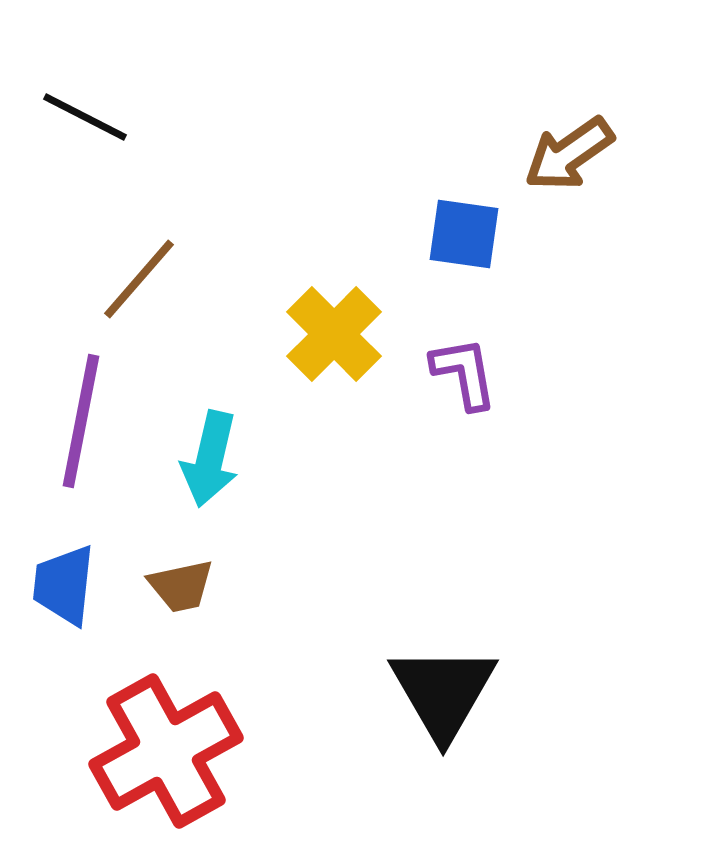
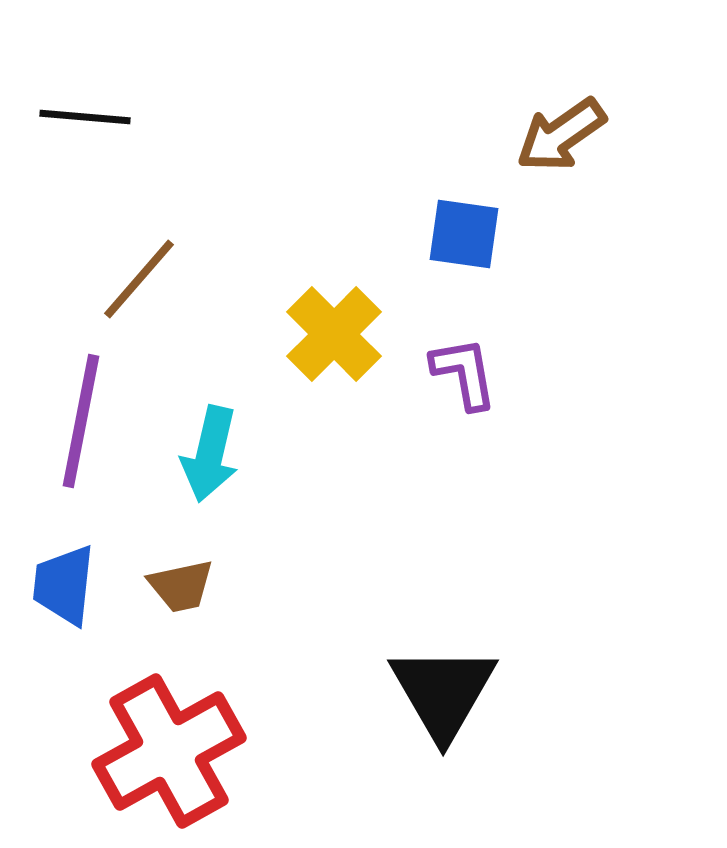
black line: rotated 22 degrees counterclockwise
brown arrow: moved 8 px left, 19 px up
cyan arrow: moved 5 px up
red cross: moved 3 px right
